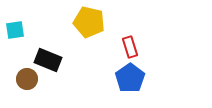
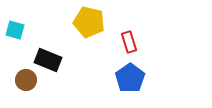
cyan square: rotated 24 degrees clockwise
red rectangle: moved 1 px left, 5 px up
brown circle: moved 1 px left, 1 px down
